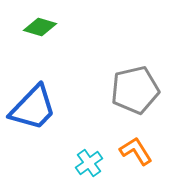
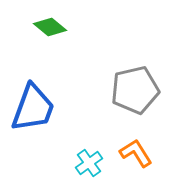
green diamond: moved 10 px right; rotated 24 degrees clockwise
blue trapezoid: rotated 24 degrees counterclockwise
orange L-shape: moved 2 px down
